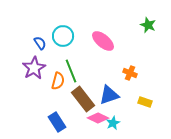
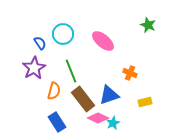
cyan circle: moved 2 px up
orange semicircle: moved 4 px left, 10 px down
yellow rectangle: rotated 32 degrees counterclockwise
